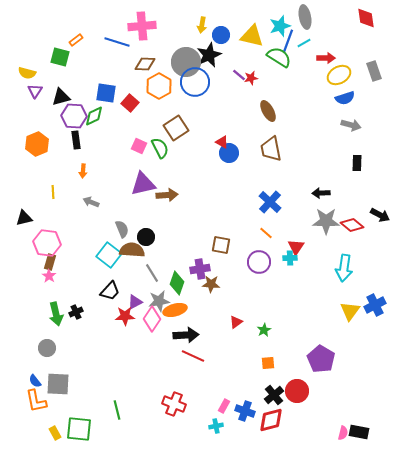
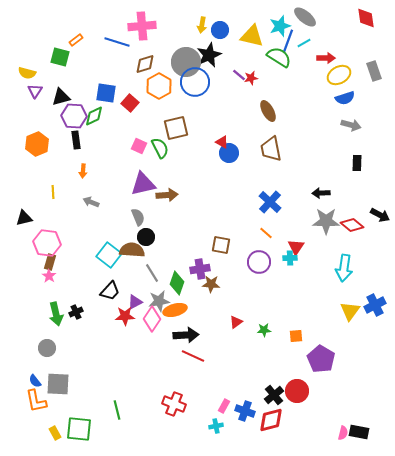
gray ellipse at (305, 17): rotated 40 degrees counterclockwise
blue circle at (221, 35): moved 1 px left, 5 px up
brown diamond at (145, 64): rotated 20 degrees counterclockwise
brown square at (176, 128): rotated 20 degrees clockwise
gray semicircle at (122, 229): moved 16 px right, 12 px up
green star at (264, 330): rotated 24 degrees clockwise
orange square at (268, 363): moved 28 px right, 27 px up
